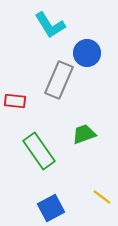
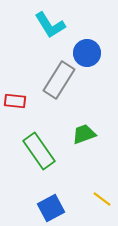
gray rectangle: rotated 9 degrees clockwise
yellow line: moved 2 px down
